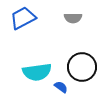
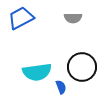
blue trapezoid: moved 2 px left
blue semicircle: rotated 32 degrees clockwise
